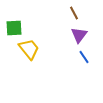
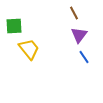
green square: moved 2 px up
